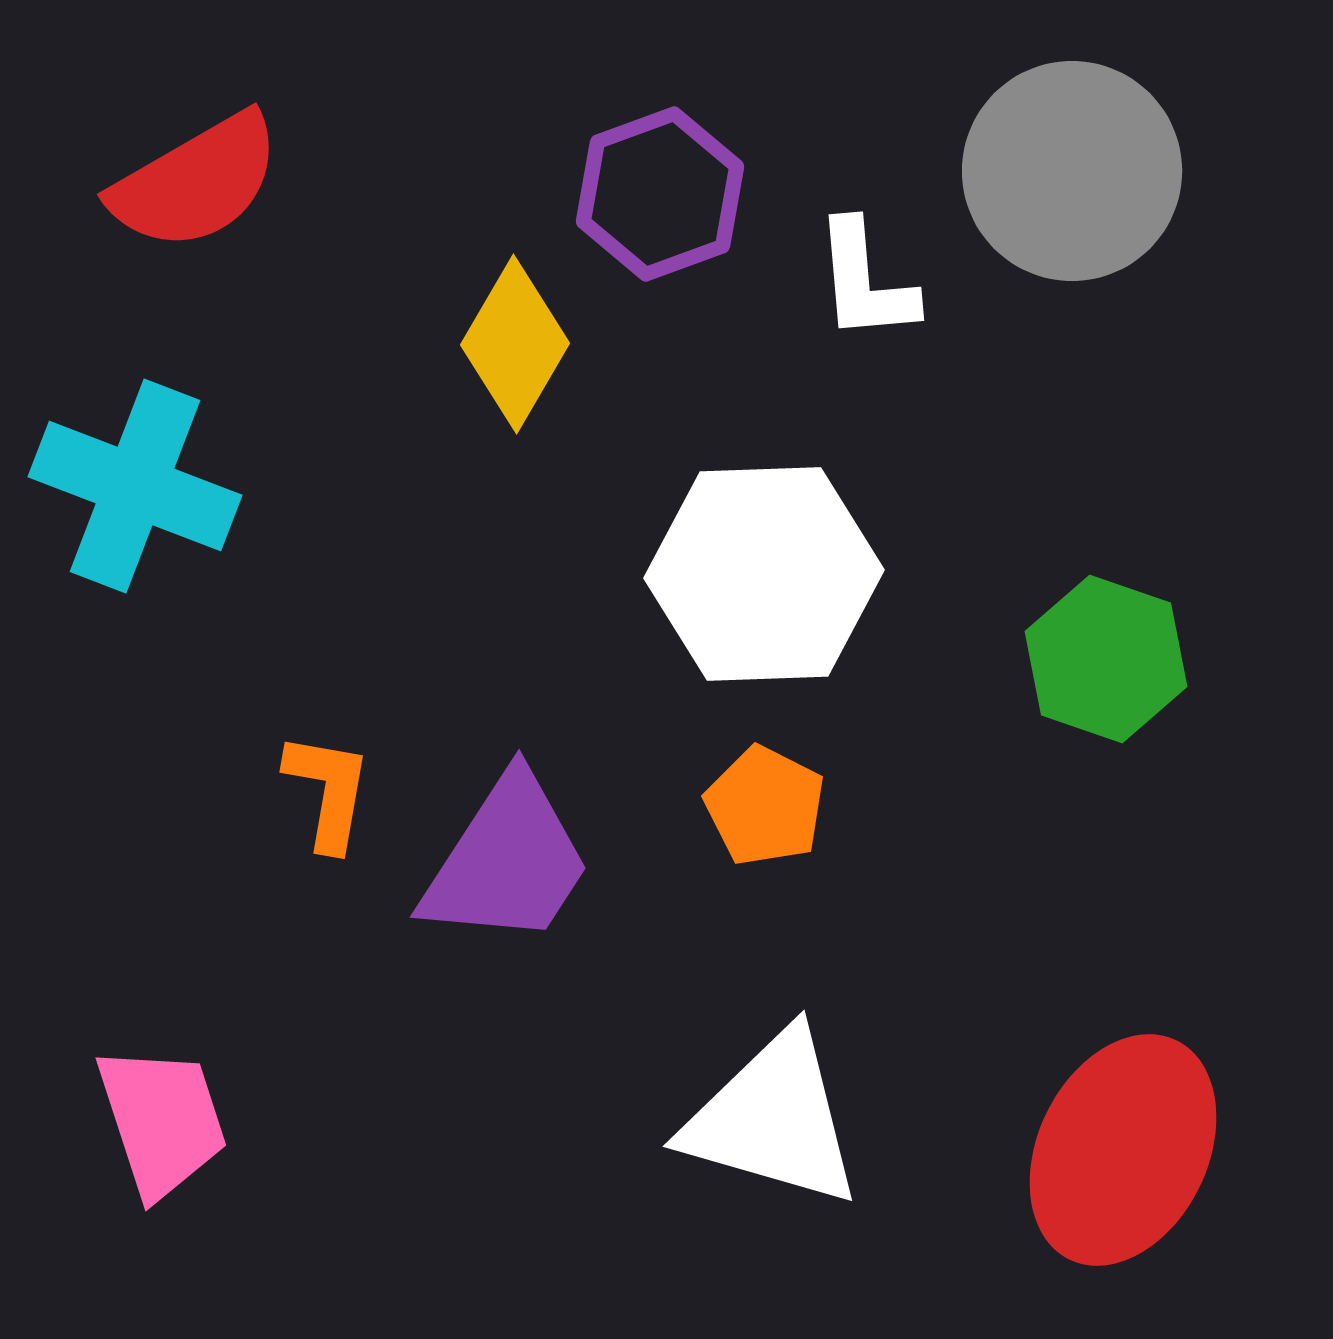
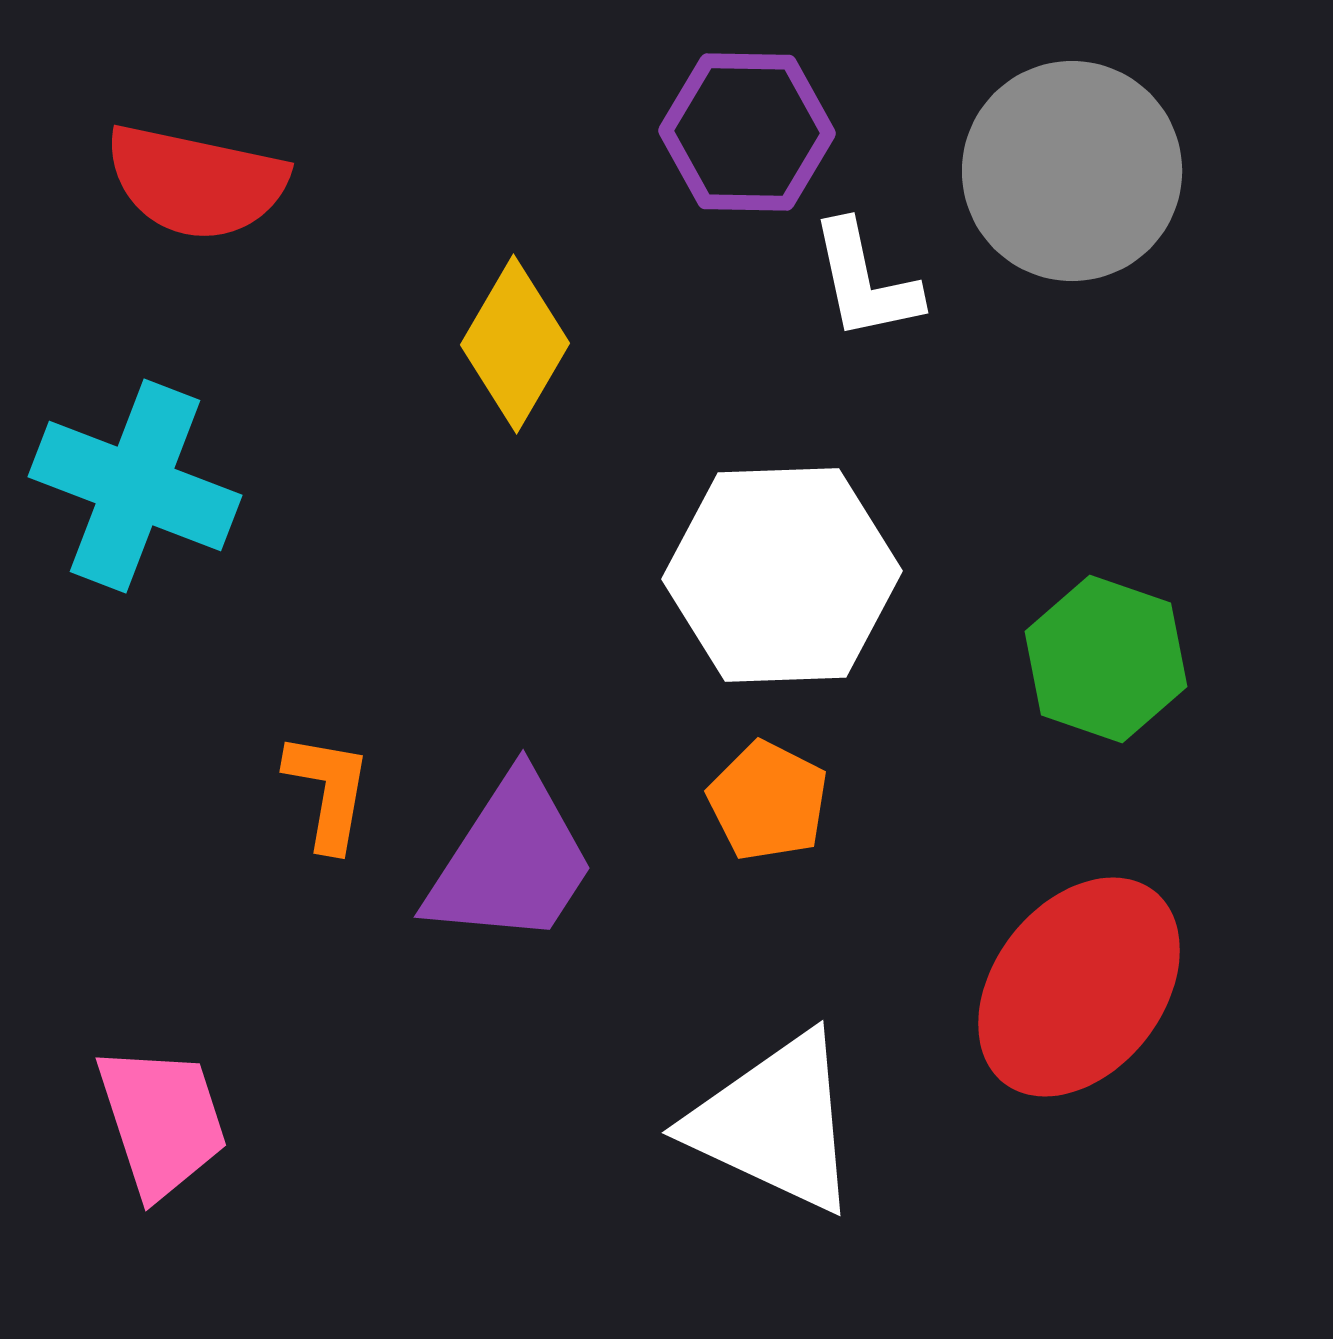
red semicircle: rotated 42 degrees clockwise
purple hexagon: moved 87 px right, 62 px up; rotated 21 degrees clockwise
white L-shape: rotated 7 degrees counterclockwise
white hexagon: moved 18 px right, 1 px down
orange pentagon: moved 3 px right, 5 px up
purple trapezoid: moved 4 px right
white triangle: moved 2 px right, 4 px down; rotated 9 degrees clockwise
red ellipse: moved 44 px left, 163 px up; rotated 12 degrees clockwise
